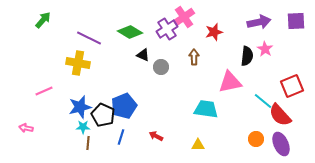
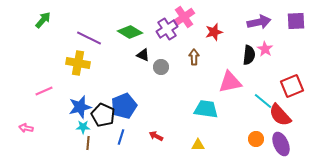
black semicircle: moved 2 px right, 1 px up
